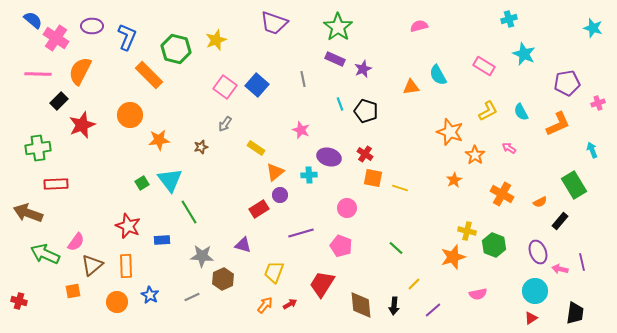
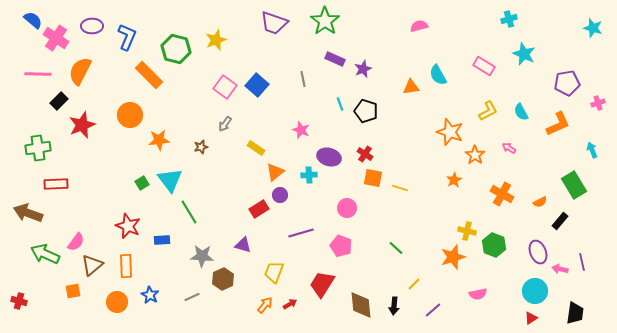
green star at (338, 27): moved 13 px left, 6 px up
